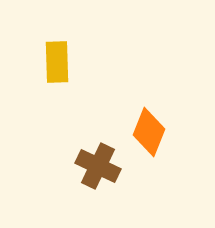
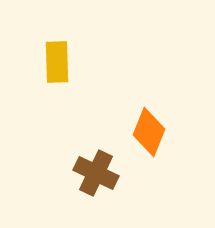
brown cross: moved 2 px left, 7 px down
